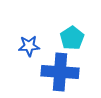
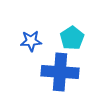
blue star: moved 2 px right, 5 px up
